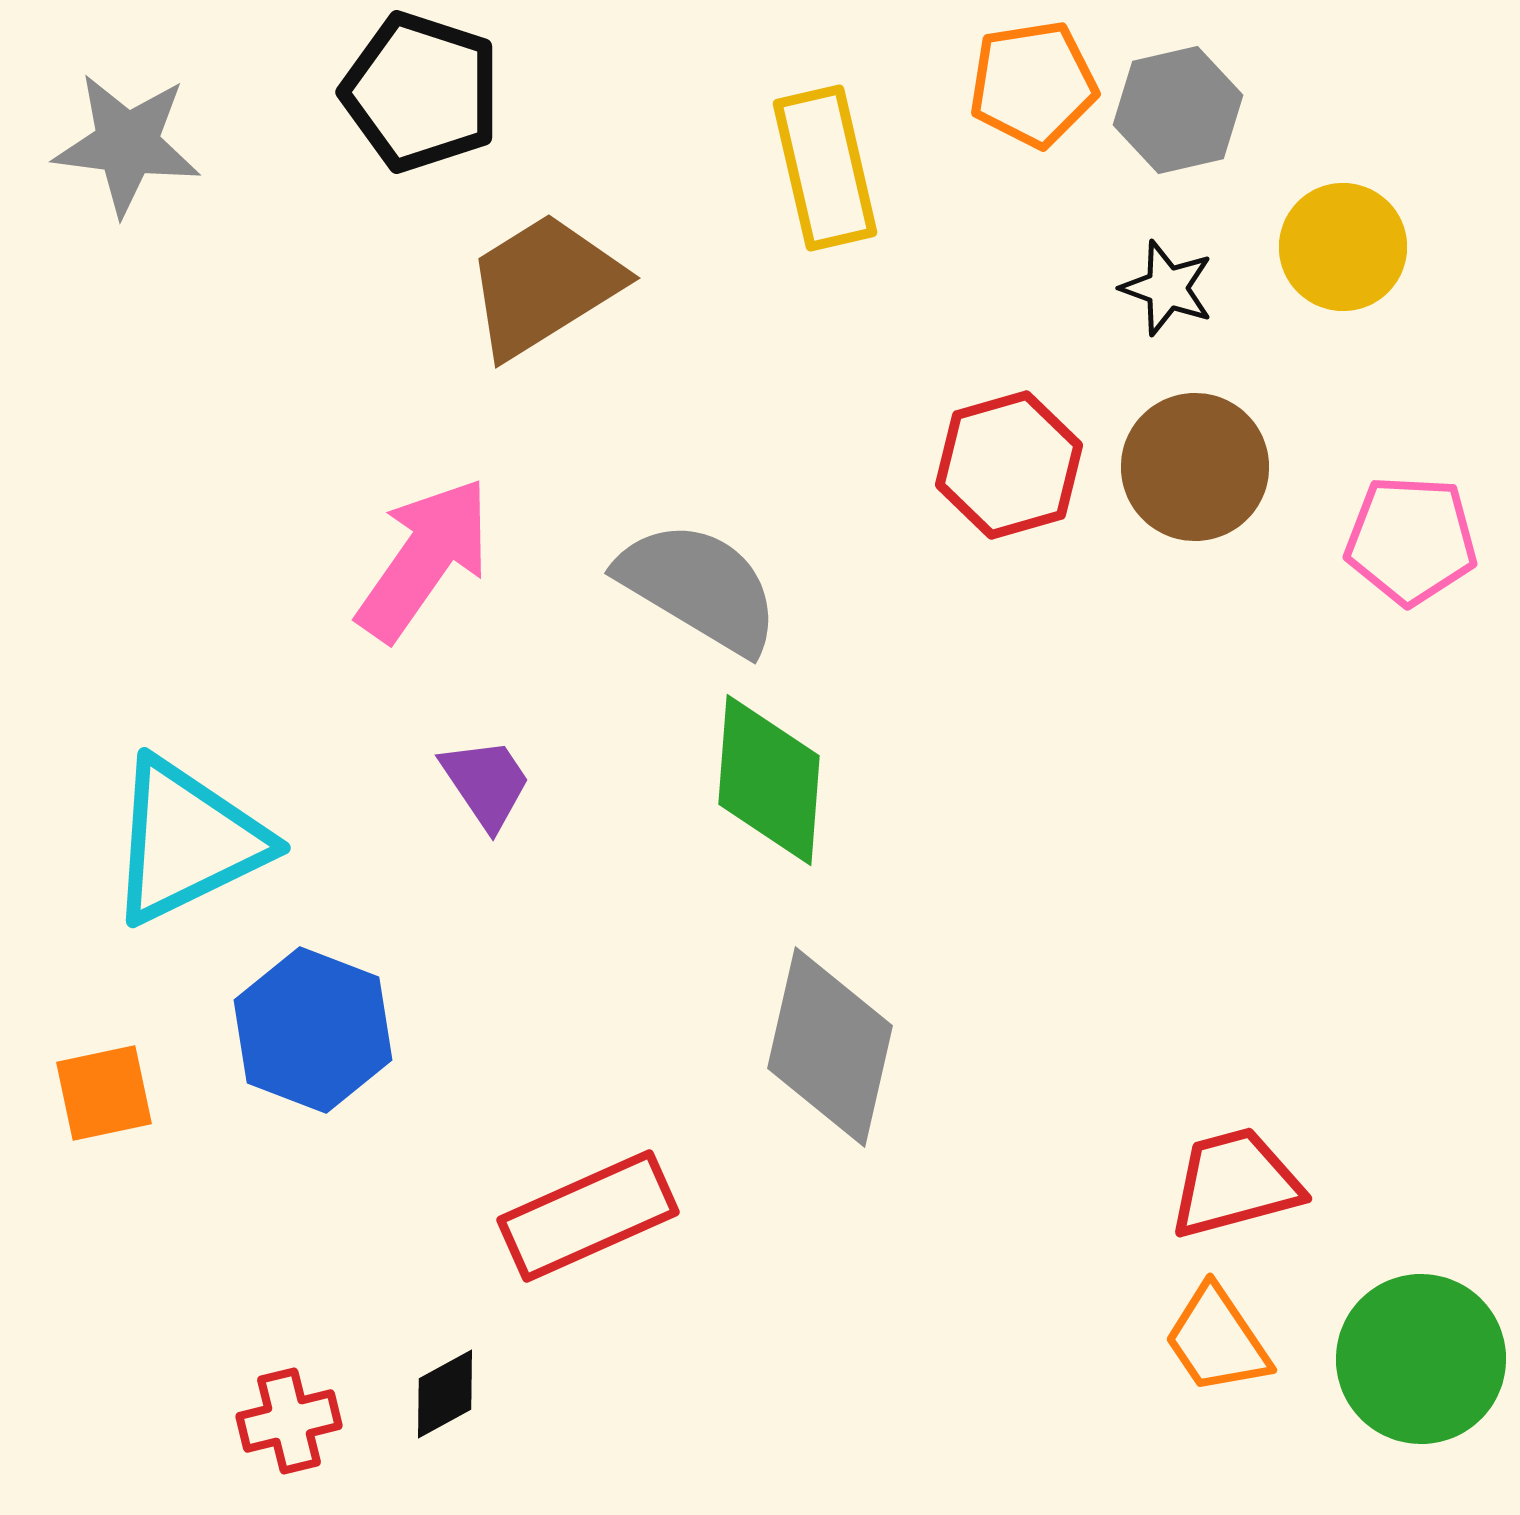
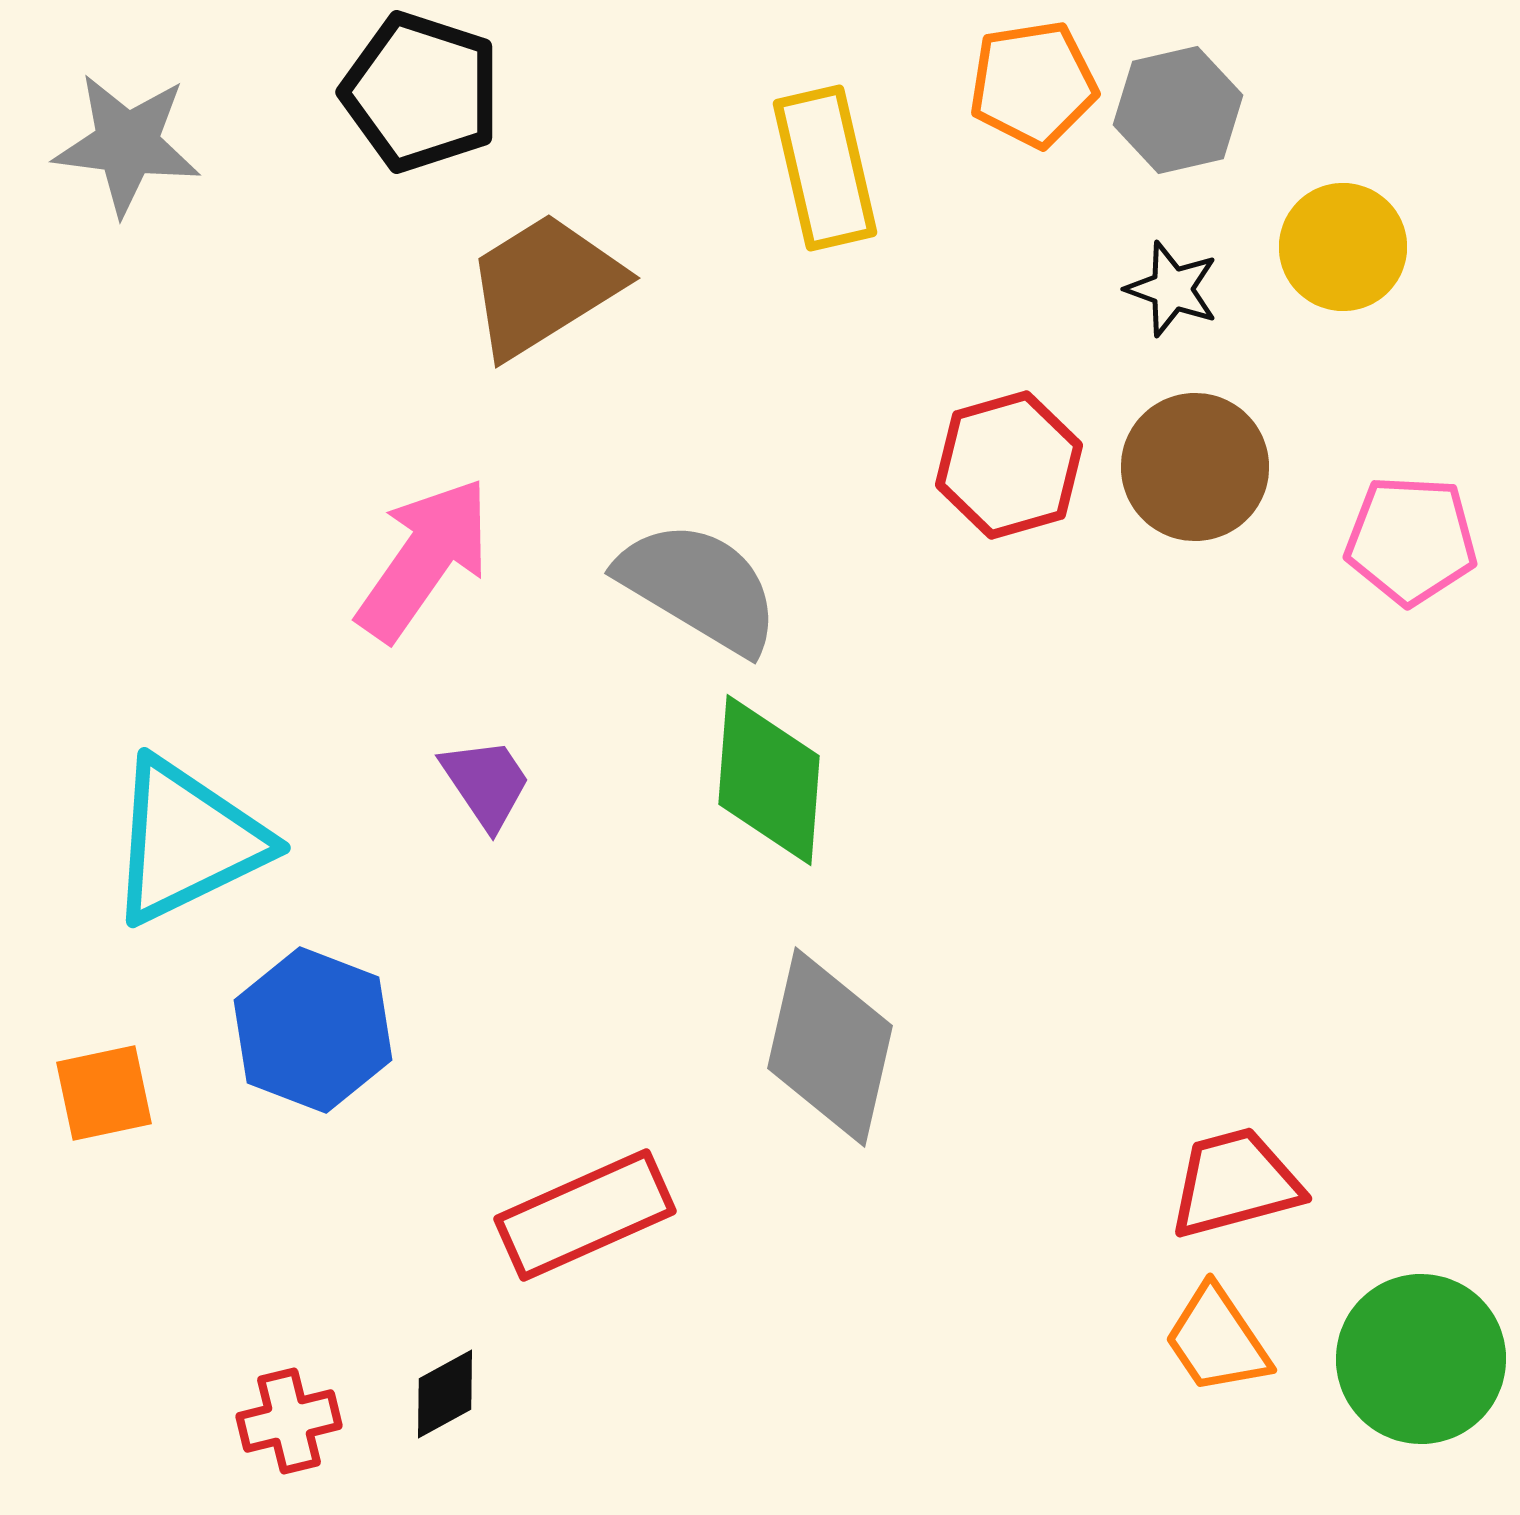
black star: moved 5 px right, 1 px down
red rectangle: moved 3 px left, 1 px up
